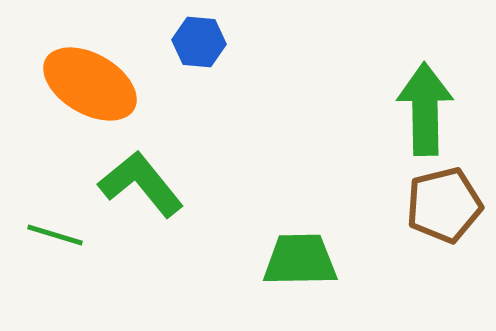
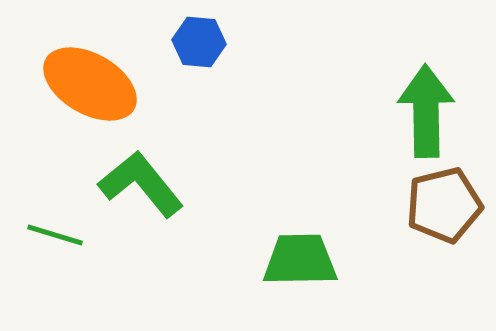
green arrow: moved 1 px right, 2 px down
